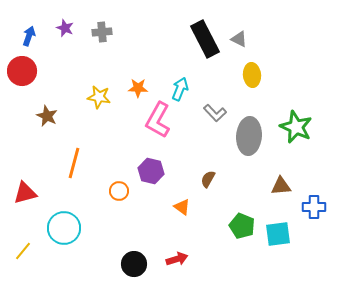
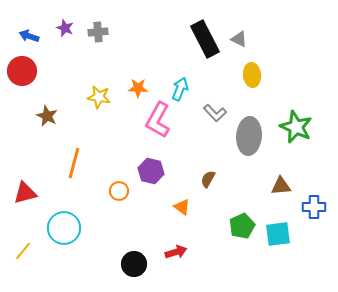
gray cross: moved 4 px left
blue arrow: rotated 90 degrees counterclockwise
green pentagon: rotated 25 degrees clockwise
red arrow: moved 1 px left, 7 px up
